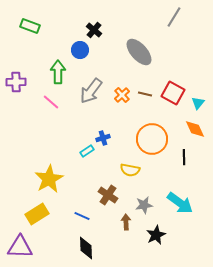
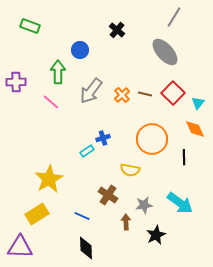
black cross: moved 23 px right
gray ellipse: moved 26 px right
red square: rotated 15 degrees clockwise
